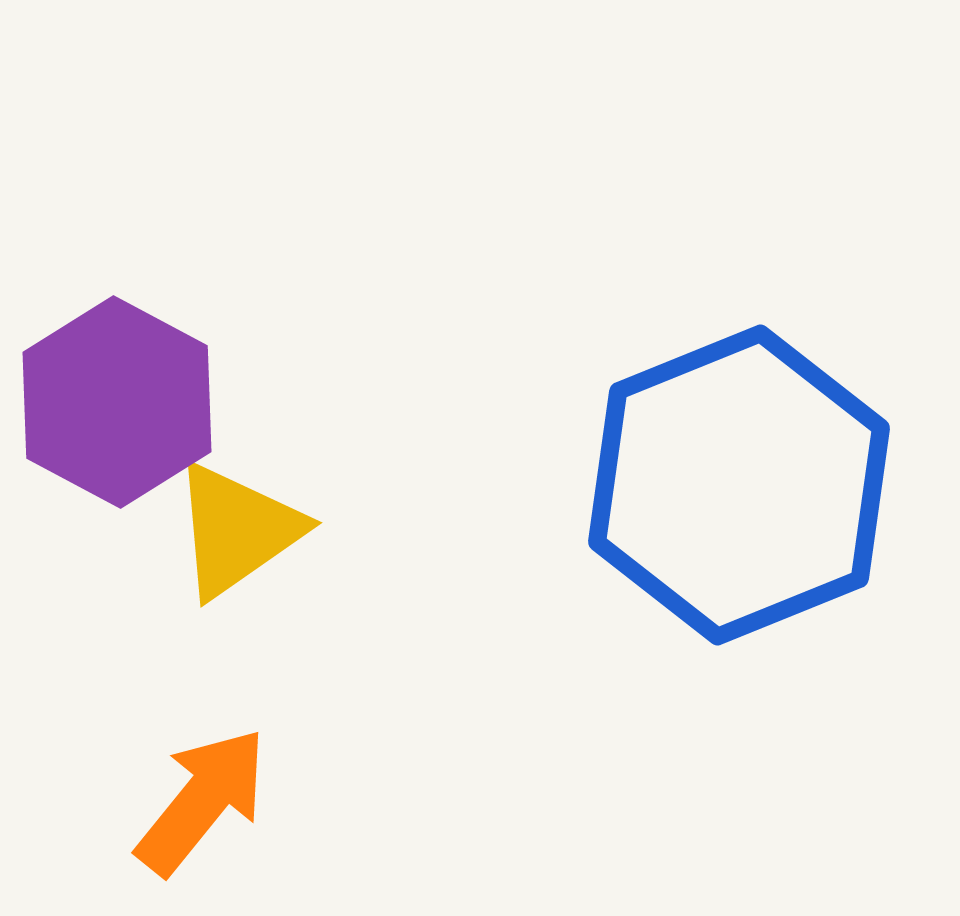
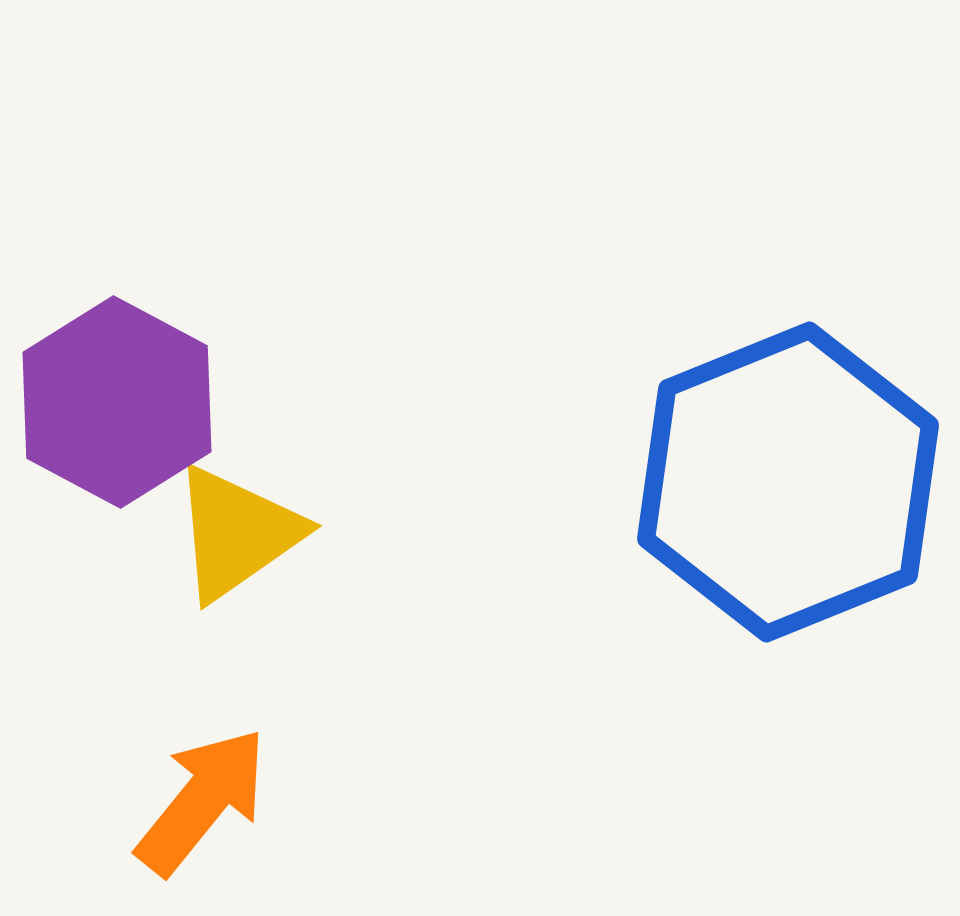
blue hexagon: moved 49 px right, 3 px up
yellow triangle: moved 3 px down
